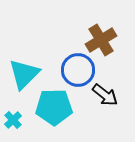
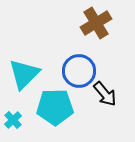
brown cross: moved 5 px left, 17 px up
blue circle: moved 1 px right, 1 px down
black arrow: moved 1 px up; rotated 12 degrees clockwise
cyan pentagon: moved 1 px right
